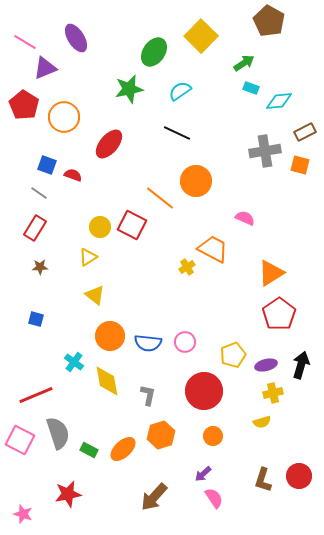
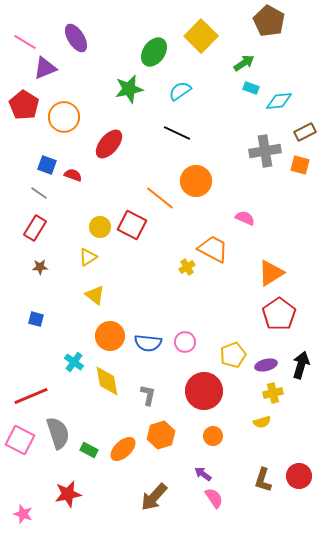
red line at (36, 395): moved 5 px left, 1 px down
purple arrow at (203, 474): rotated 78 degrees clockwise
